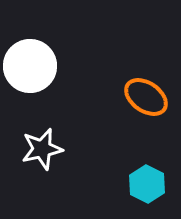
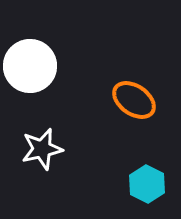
orange ellipse: moved 12 px left, 3 px down
